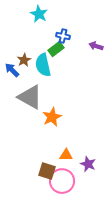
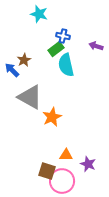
cyan star: rotated 12 degrees counterclockwise
cyan semicircle: moved 23 px right
